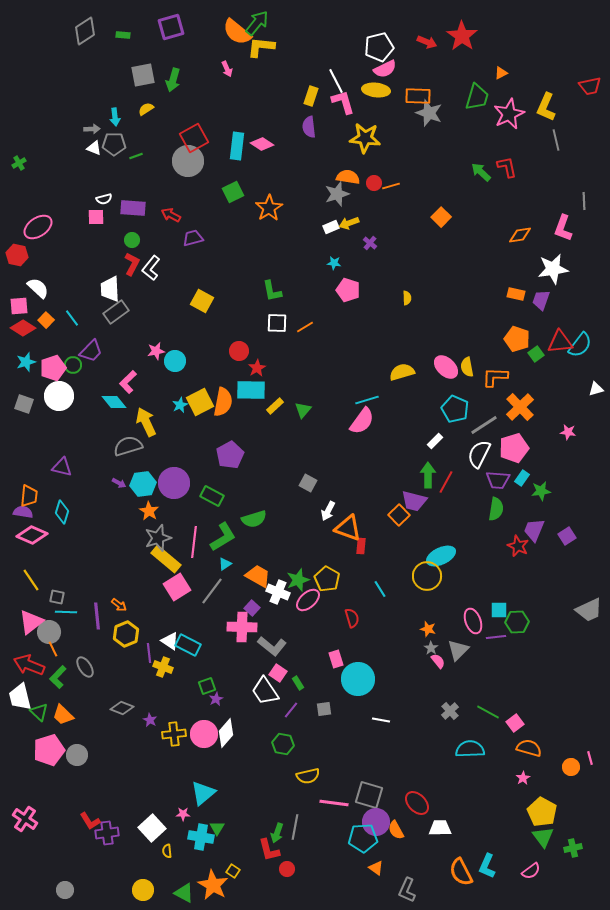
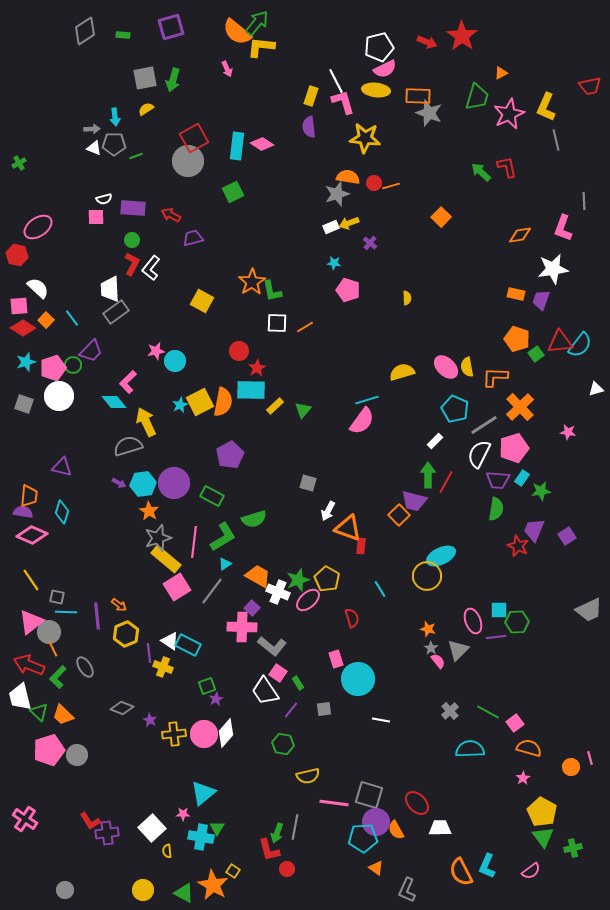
gray square at (143, 75): moved 2 px right, 3 px down
orange star at (269, 208): moved 17 px left, 74 px down
gray square at (308, 483): rotated 12 degrees counterclockwise
